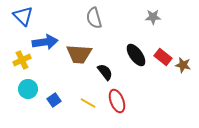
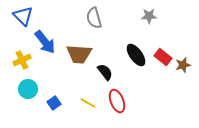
gray star: moved 4 px left, 1 px up
blue arrow: rotated 60 degrees clockwise
brown star: rotated 28 degrees counterclockwise
blue square: moved 3 px down
